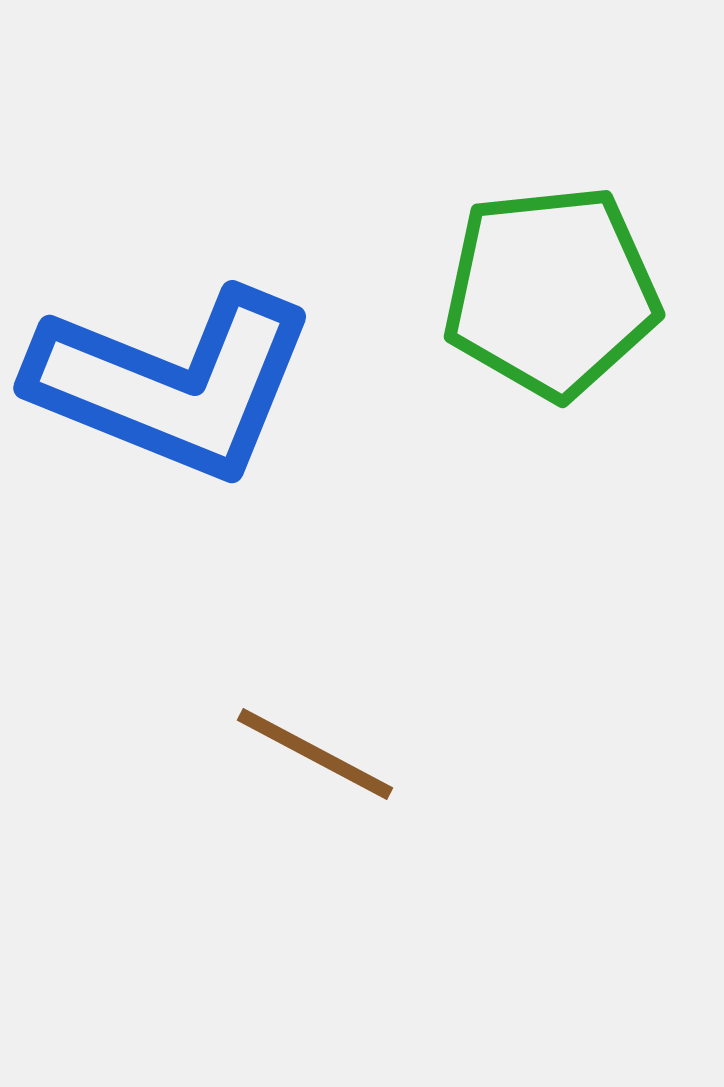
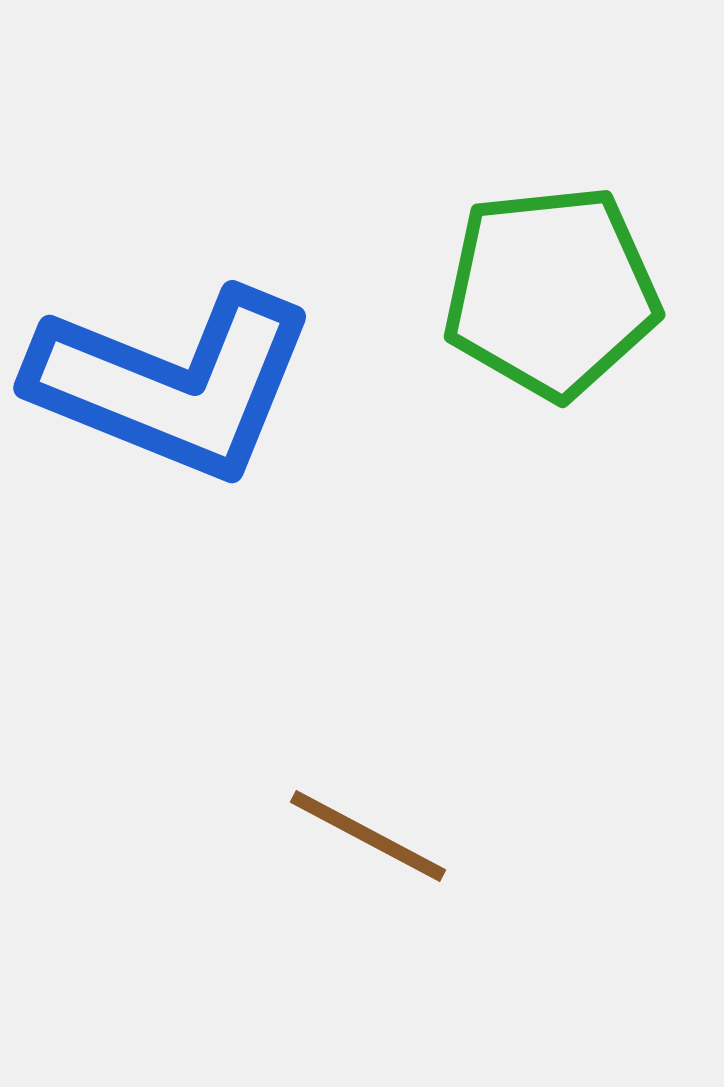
brown line: moved 53 px right, 82 px down
